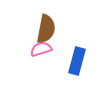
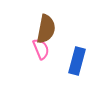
pink semicircle: rotated 85 degrees clockwise
